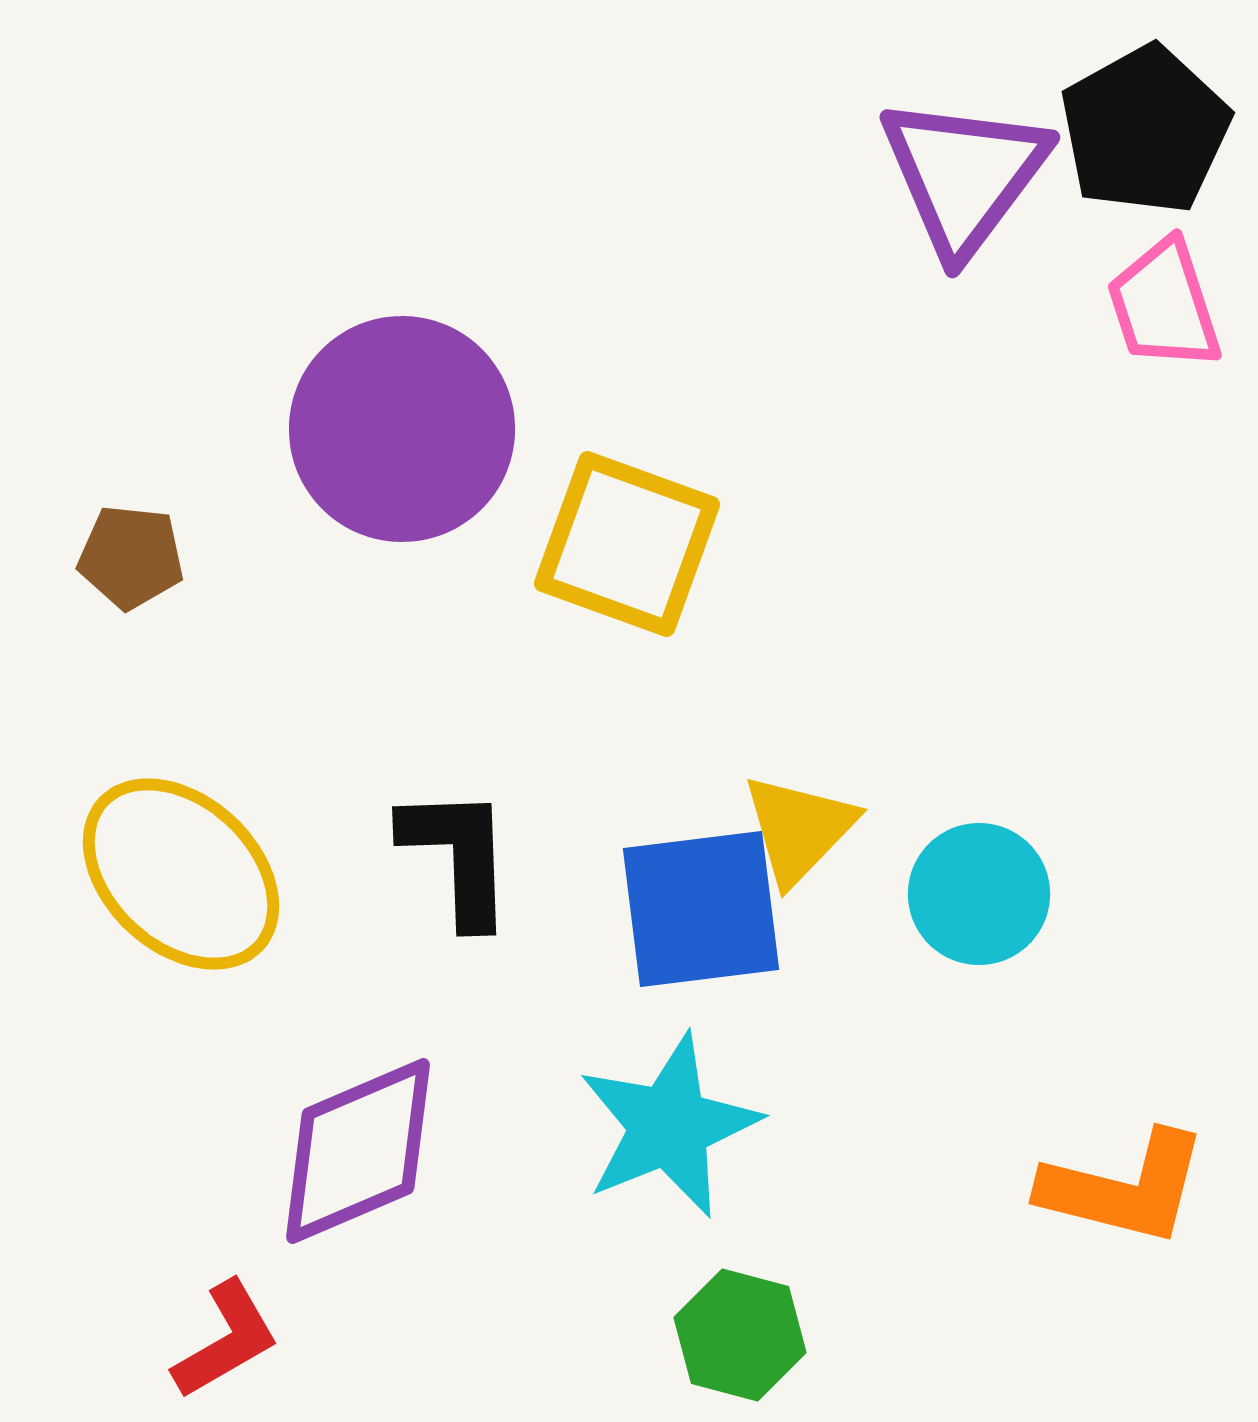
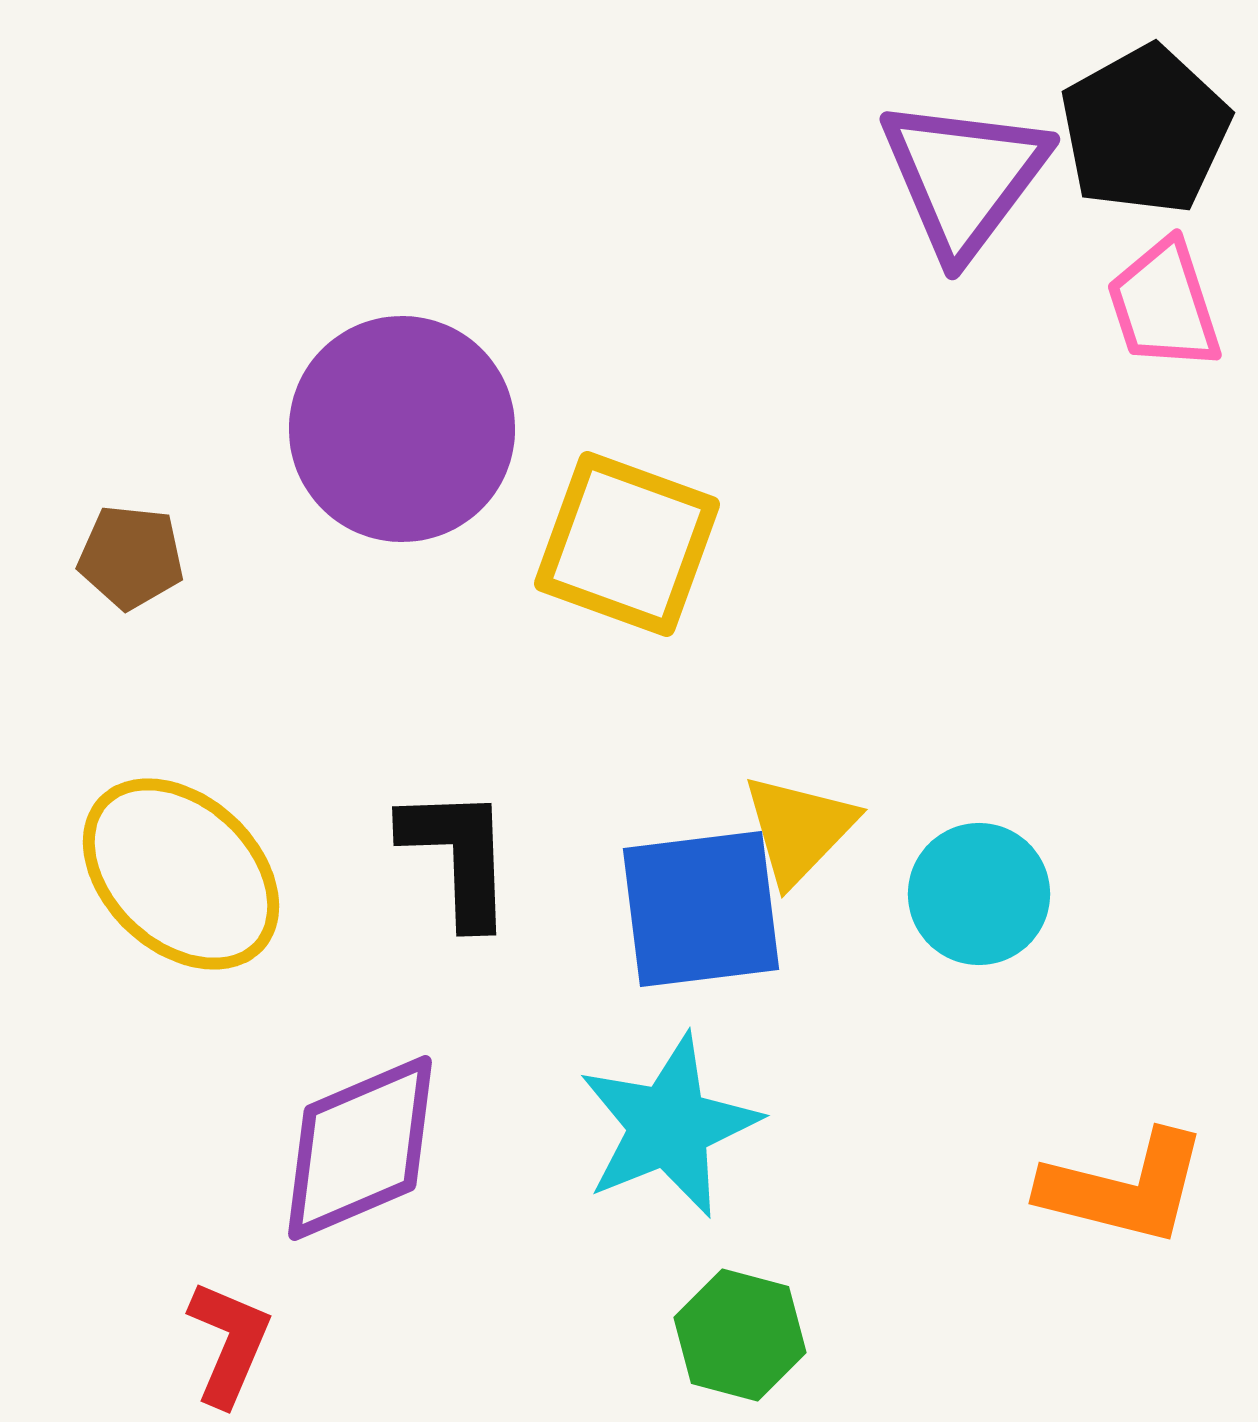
purple triangle: moved 2 px down
purple diamond: moved 2 px right, 3 px up
red L-shape: moved 3 px right, 3 px down; rotated 37 degrees counterclockwise
